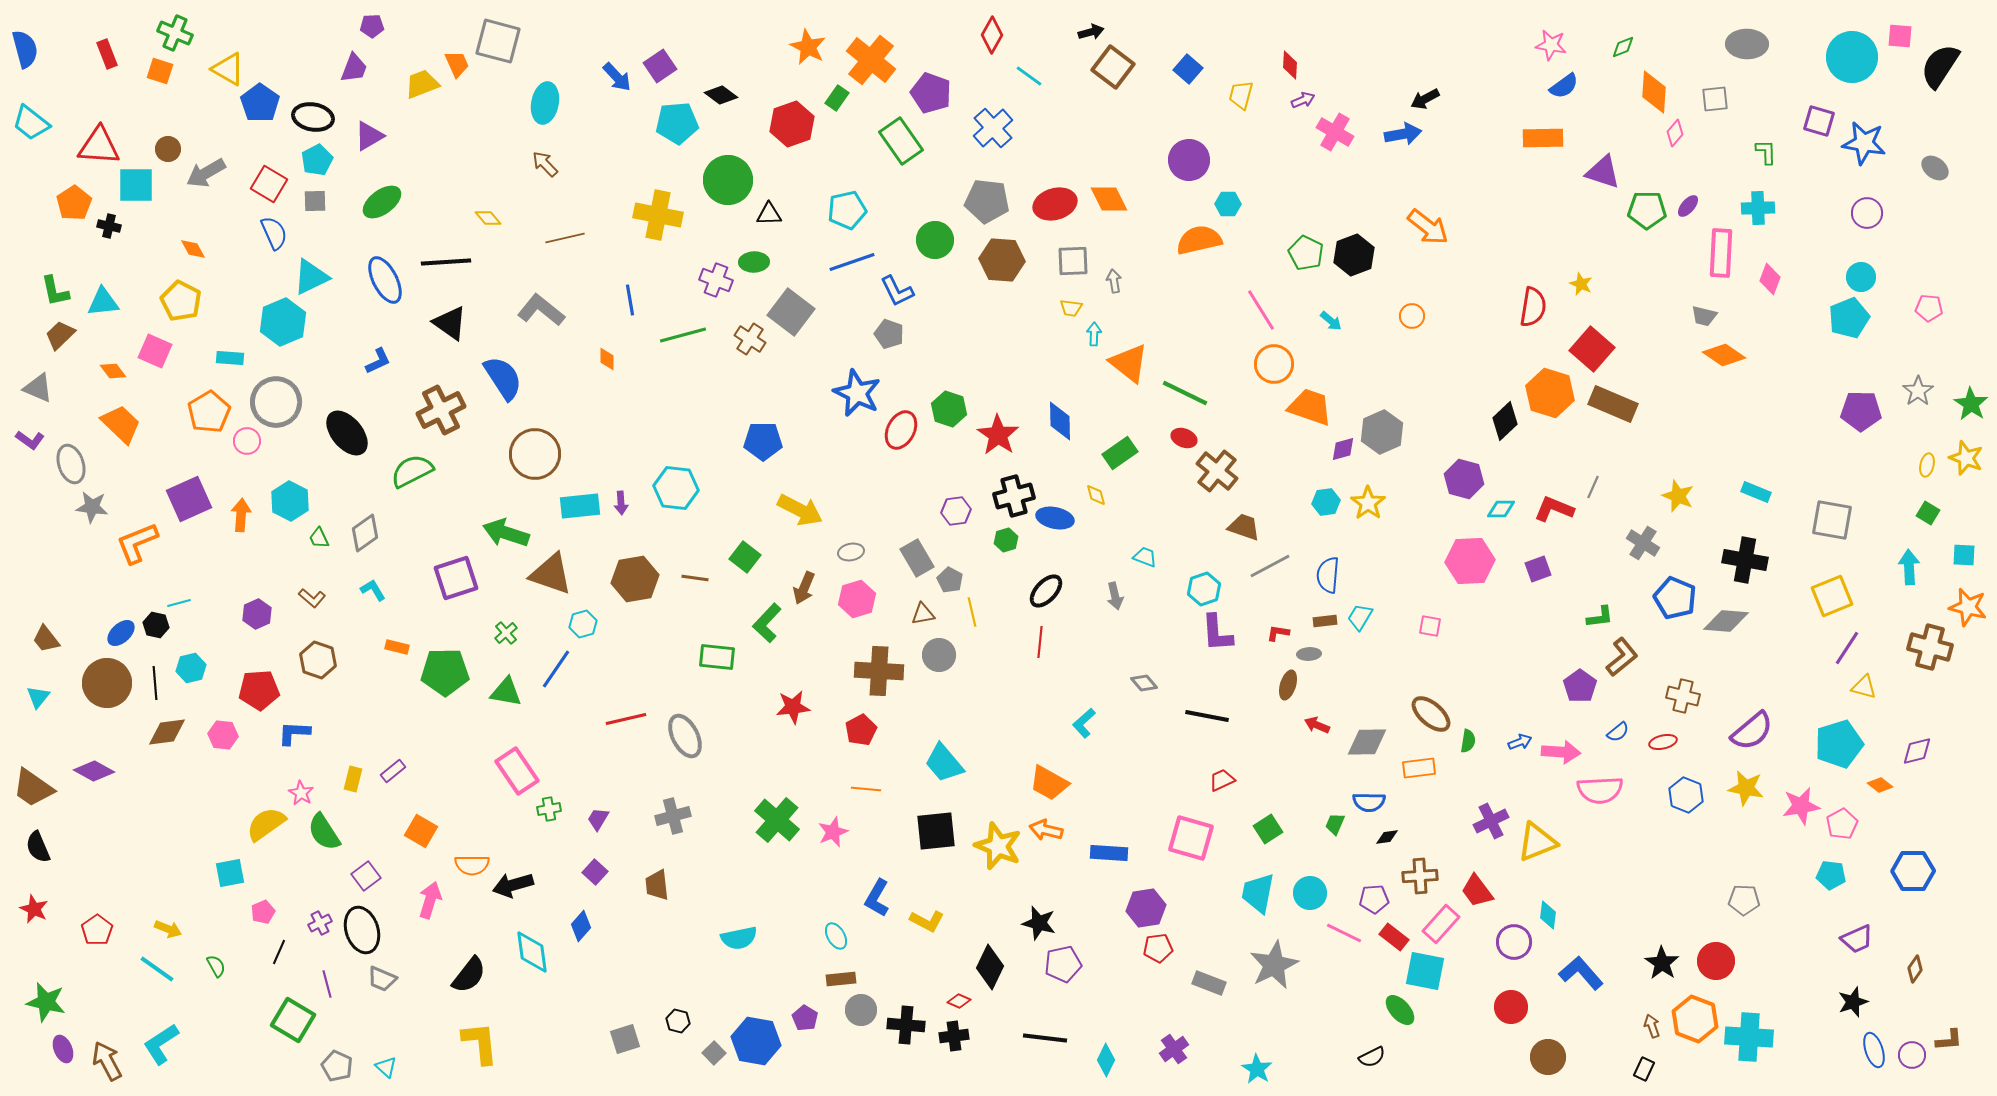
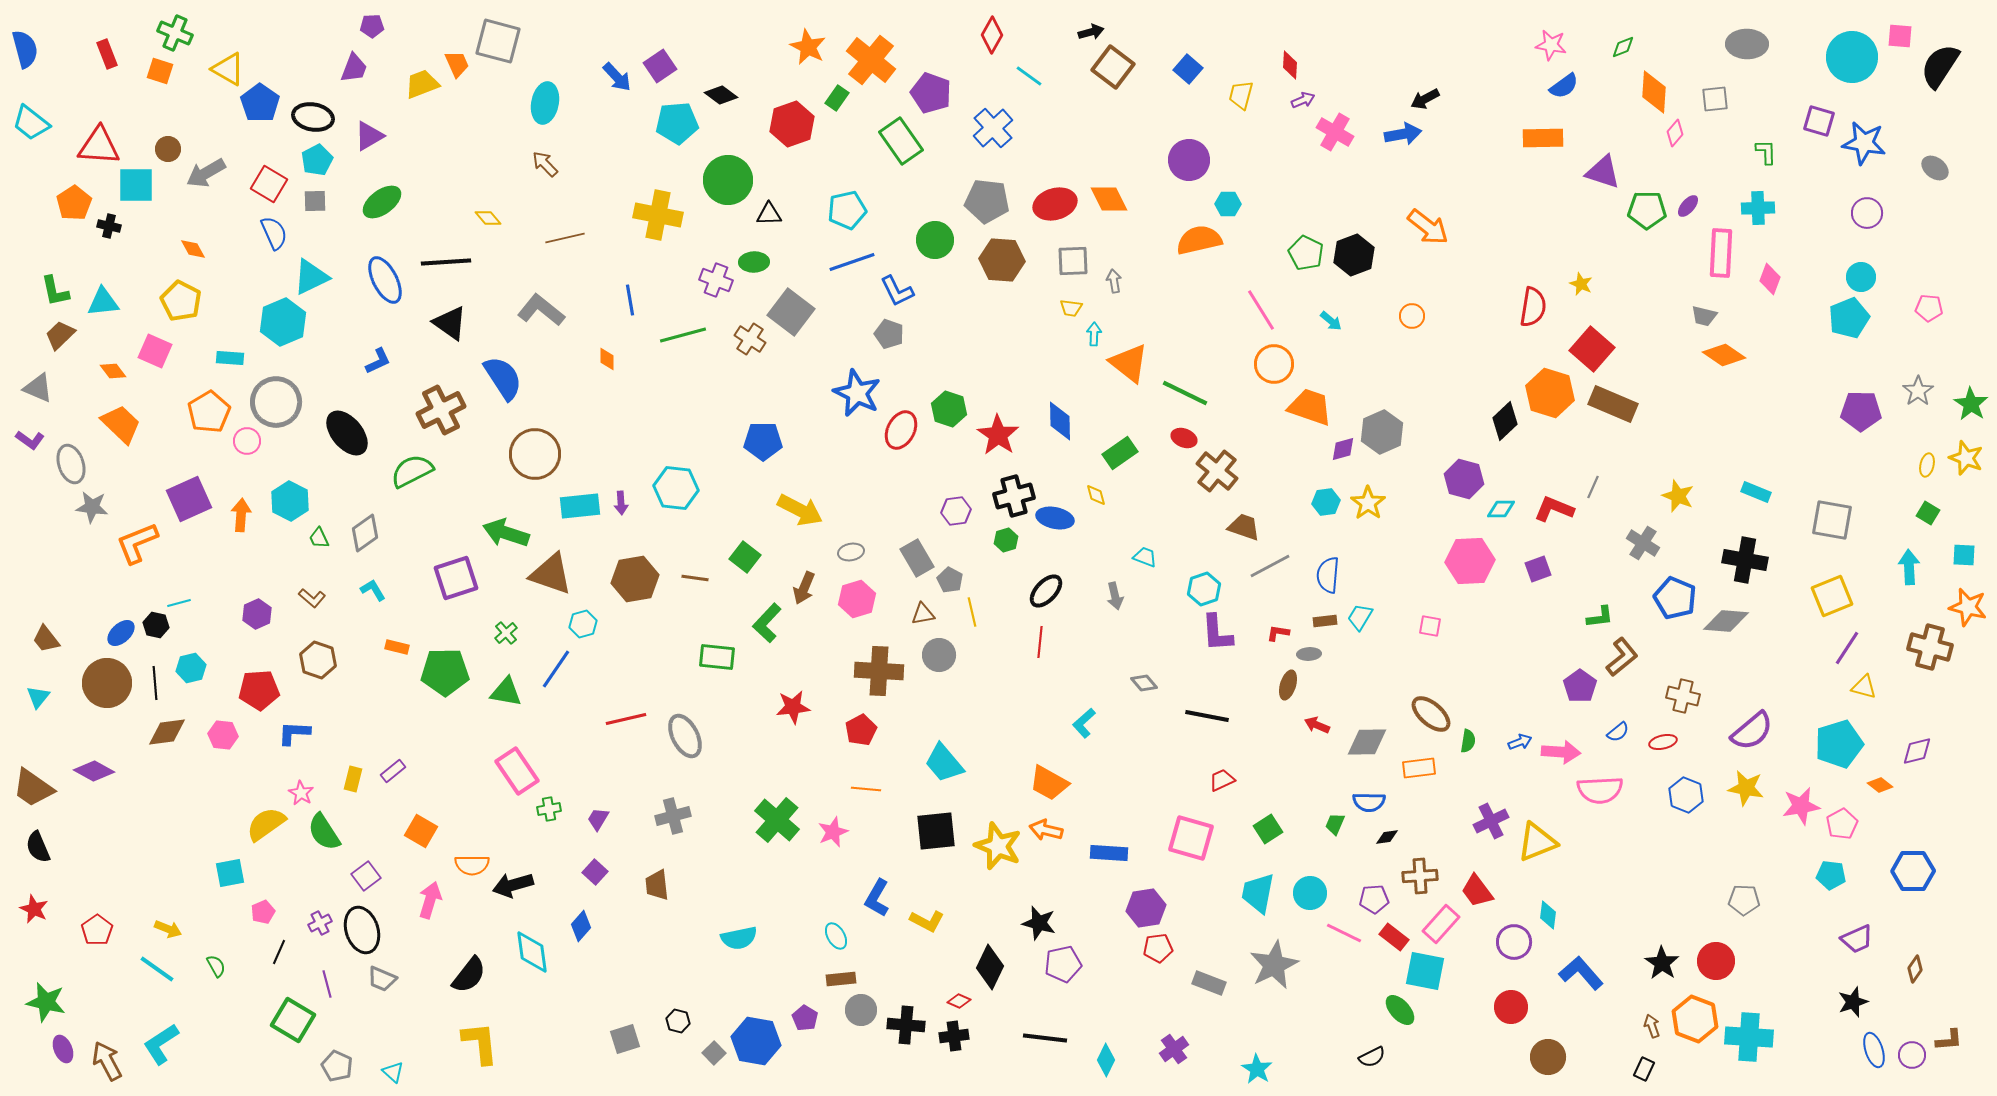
cyan triangle at (386, 1067): moved 7 px right, 5 px down
